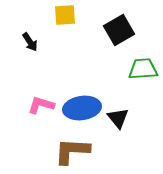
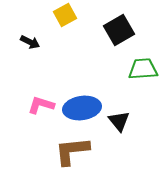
yellow square: rotated 25 degrees counterclockwise
black arrow: rotated 30 degrees counterclockwise
black triangle: moved 1 px right, 3 px down
brown L-shape: rotated 9 degrees counterclockwise
